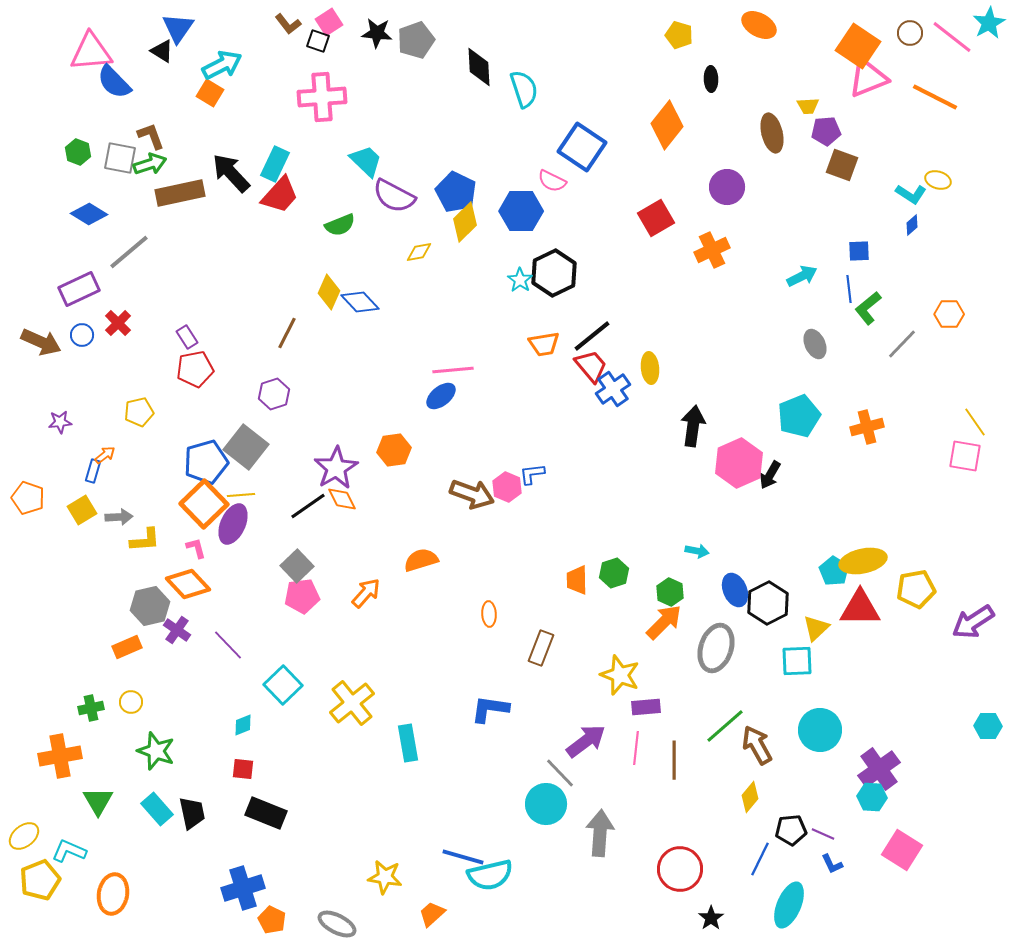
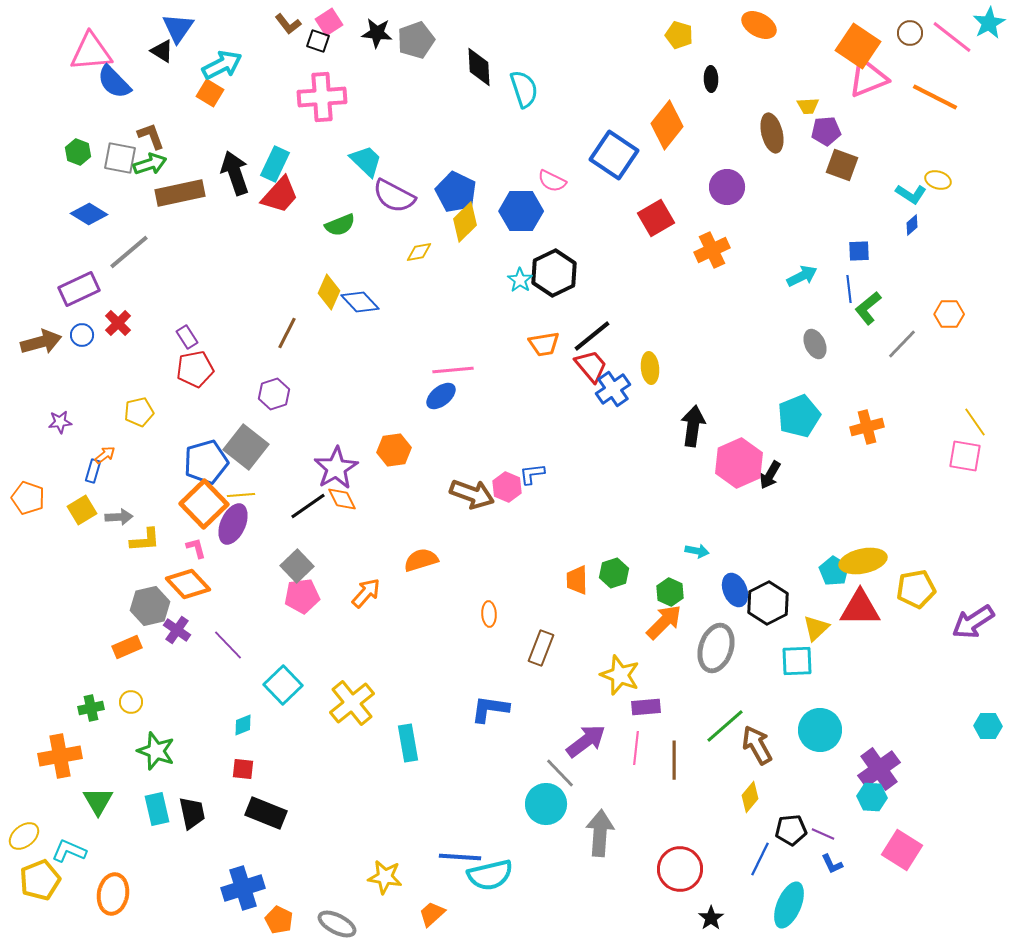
blue square at (582, 147): moved 32 px right, 8 px down
black arrow at (231, 173): moved 4 px right; rotated 24 degrees clockwise
brown arrow at (41, 342): rotated 39 degrees counterclockwise
cyan rectangle at (157, 809): rotated 28 degrees clockwise
blue line at (463, 857): moved 3 px left; rotated 12 degrees counterclockwise
orange pentagon at (272, 920): moved 7 px right
